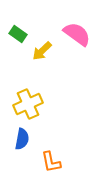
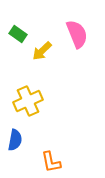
pink semicircle: rotated 32 degrees clockwise
yellow cross: moved 3 px up
blue semicircle: moved 7 px left, 1 px down
